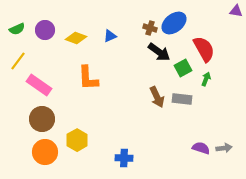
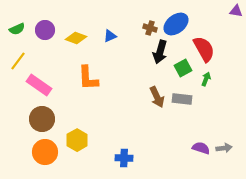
blue ellipse: moved 2 px right, 1 px down
black arrow: moved 1 px right; rotated 70 degrees clockwise
